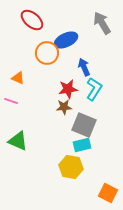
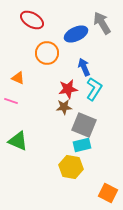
red ellipse: rotated 10 degrees counterclockwise
blue ellipse: moved 10 px right, 6 px up
